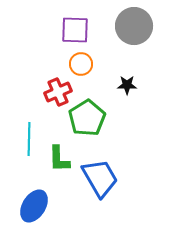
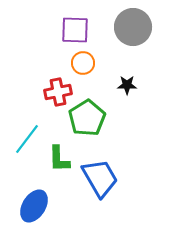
gray circle: moved 1 px left, 1 px down
orange circle: moved 2 px right, 1 px up
red cross: rotated 12 degrees clockwise
cyan line: moved 2 px left; rotated 36 degrees clockwise
